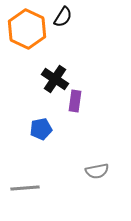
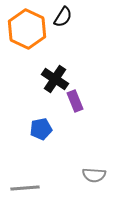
purple rectangle: rotated 30 degrees counterclockwise
gray semicircle: moved 3 px left, 4 px down; rotated 15 degrees clockwise
